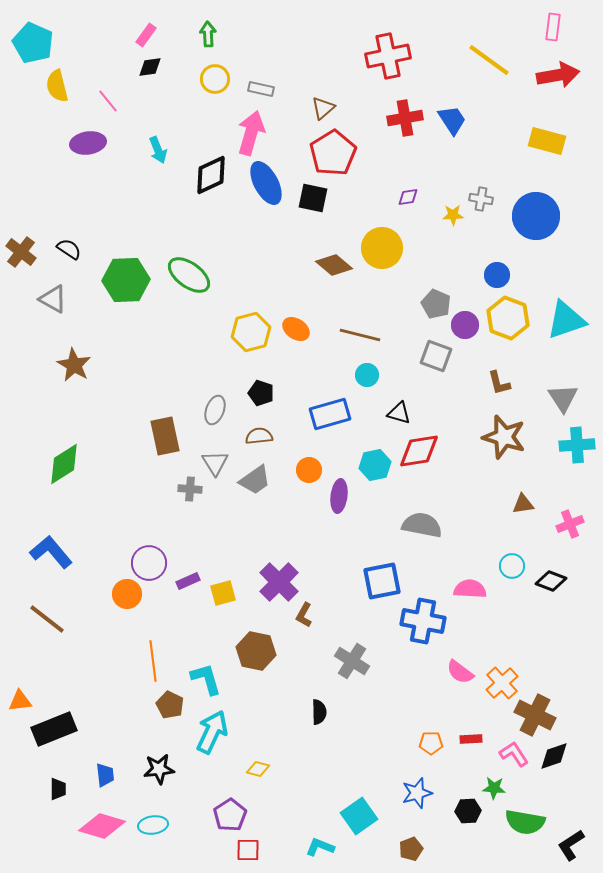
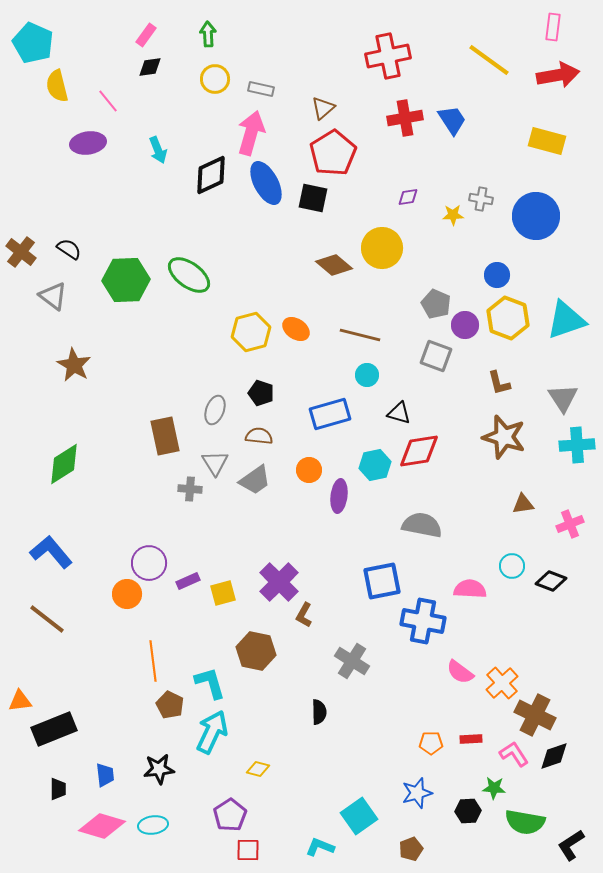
gray triangle at (53, 299): moved 3 px up; rotated 8 degrees clockwise
brown semicircle at (259, 436): rotated 12 degrees clockwise
cyan L-shape at (206, 679): moved 4 px right, 4 px down
